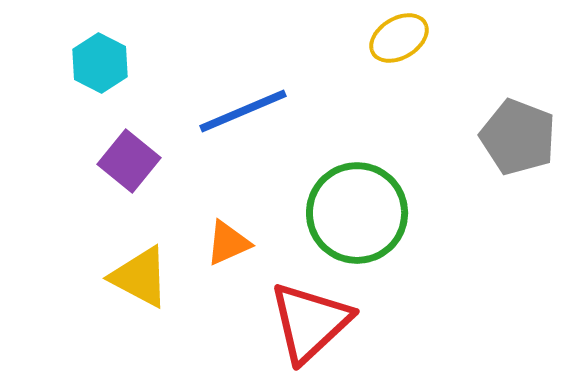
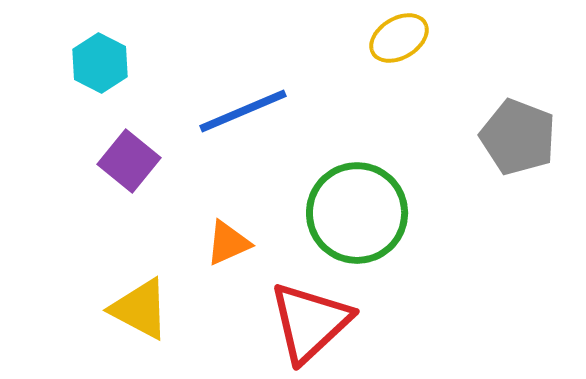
yellow triangle: moved 32 px down
